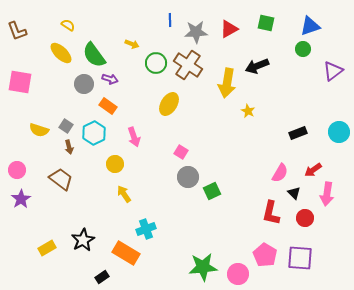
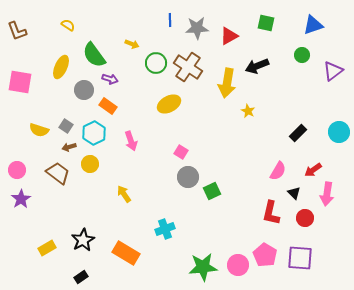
blue triangle at (310, 26): moved 3 px right, 1 px up
red triangle at (229, 29): moved 7 px down
gray star at (196, 32): moved 1 px right, 4 px up
green circle at (303, 49): moved 1 px left, 6 px down
yellow ellipse at (61, 53): moved 14 px down; rotated 70 degrees clockwise
brown cross at (188, 65): moved 2 px down
gray circle at (84, 84): moved 6 px down
yellow ellipse at (169, 104): rotated 30 degrees clockwise
black rectangle at (298, 133): rotated 24 degrees counterclockwise
pink arrow at (134, 137): moved 3 px left, 4 px down
brown arrow at (69, 147): rotated 88 degrees clockwise
yellow circle at (115, 164): moved 25 px left
pink semicircle at (280, 173): moved 2 px left, 2 px up
brown trapezoid at (61, 179): moved 3 px left, 6 px up
cyan cross at (146, 229): moved 19 px right
pink circle at (238, 274): moved 9 px up
black rectangle at (102, 277): moved 21 px left
